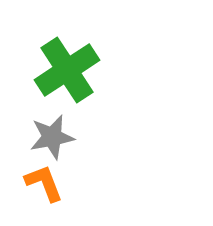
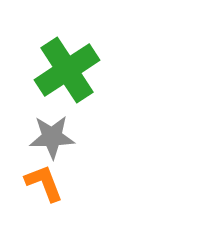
gray star: rotated 9 degrees clockwise
